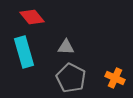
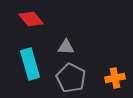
red diamond: moved 1 px left, 2 px down
cyan rectangle: moved 6 px right, 12 px down
orange cross: rotated 36 degrees counterclockwise
